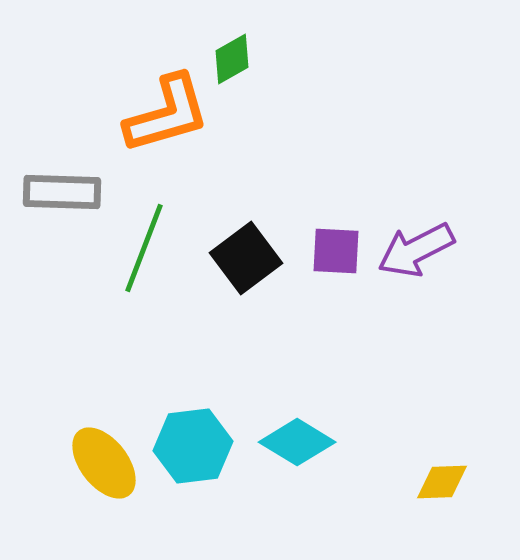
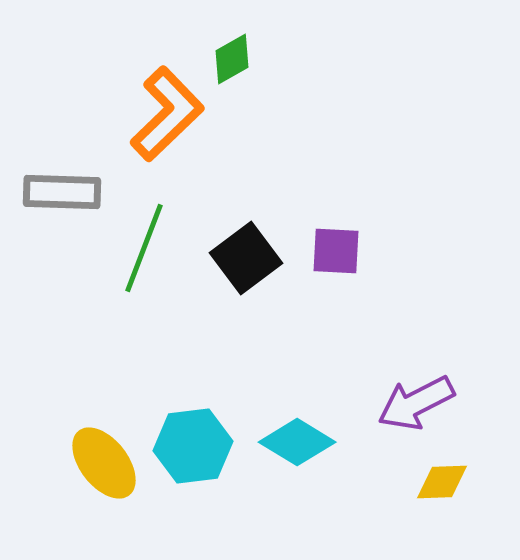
orange L-shape: rotated 28 degrees counterclockwise
purple arrow: moved 153 px down
